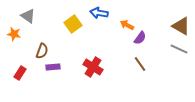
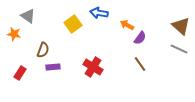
brown triangle: rotated 12 degrees clockwise
brown semicircle: moved 1 px right, 1 px up
